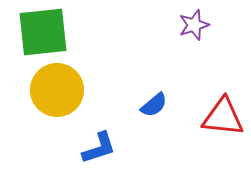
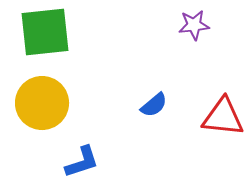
purple star: rotated 12 degrees clockwise
green square: moved 2 px right
yellow circle: moved 15 px left, 13 px down
blue L-shape: moved 17 px left, 14 px down
